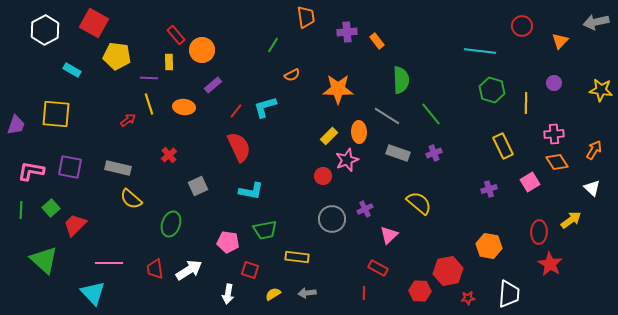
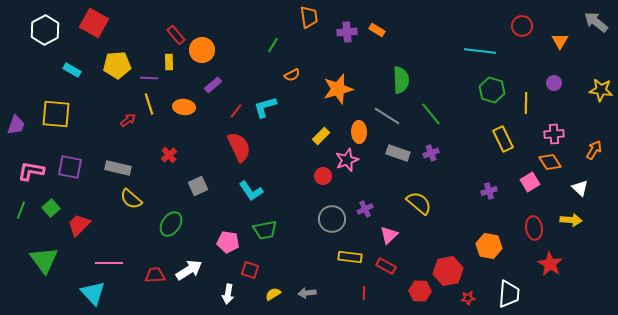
orange trapezoid at (306, 17): moved 3 px right
gray arrow at (596, 22): rotated 50 degrees clockwise
orange rectangle at (377, 41): moved 11 px up; rotated 21 degrees counterclockwise
orange triangle at (560, 41): rotated 12 degrees counterclockwise
yellow pentagon at (117, 56): moved 9 px down; rotated 12 degrees counterclockwise
orange star at (338, 89): rotated 16 degrees counterclockwise
yellow rectangle at (329, 136): moved 8 px left
yellow rectangle at (503, 146): moved 7 px up
purple cross at (434, 153): moved 3 px left
orange diamond at (557, 162): moved 7 px left
white triangle at (592, 188): moved 12 px left
purple cross at (489, 189): moved 2 px down
cyan L-shape at (251, 191): rotated 45 degrees clockwise
green line at (21, 210): rotated 18 degrees clockwise
yellow arrow at (571, 220): rotated 40 degrees clockwise
green ellipse at (171, 224): rotated 15 degrees clockwise
red trapezoid at (75, 225): moved 4 px right
red ellipse at (539, 232): moved 5 px left, 4 px up; rotated 10 degrees counterclockwise
yellow rectangle at (297, 257): moved 53 px right
green triangle at (44, 260): rotated 12 degrees clockwise
red rectangle at (378, 268): moved 8 px right, 2 px up
red trapezoid at (155, 269): moved 6 px down; rotated 95 degrees clockwise
